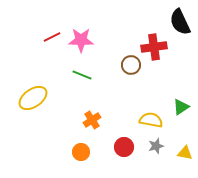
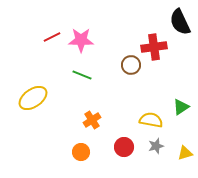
yellow triangle: rotated 28 degrees counterclockwise
